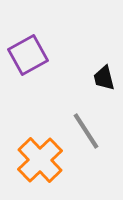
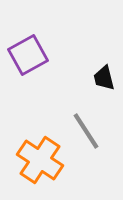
orange cross: rotated 12 degrees counterclockwise
